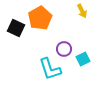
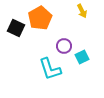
purple circle: moved 3 px up
cyan square: moved 1 px left, 2 px up
